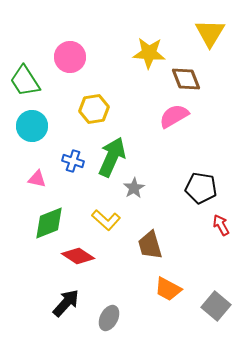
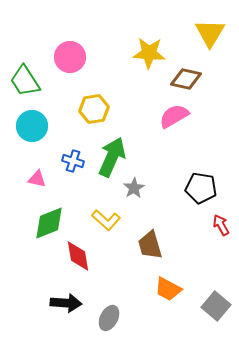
brown diamond: rotated 56 degrees counterclockwise
red diamond: rotated 48 degrees clockwise
black arrow: rotated 52 degrees clockwise
